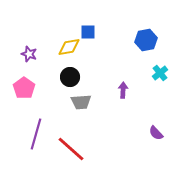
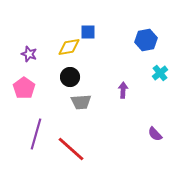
purple semicircle: moved 1 px left, 1 px down
